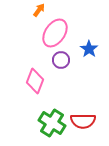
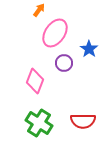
purple circle: moved 3 px right, 3 px down
green cross: moved 13 px left
